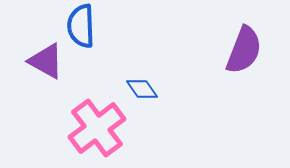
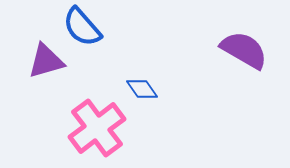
blue semicircle: moved 1 px right, 1 px down; rotated 39 degrees counterclockwise
purple semicircle: rotated 81 degrees counterclockwise
purple triangle: rotated 45 degrees counterclockwise
